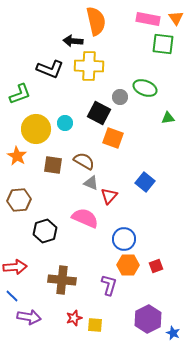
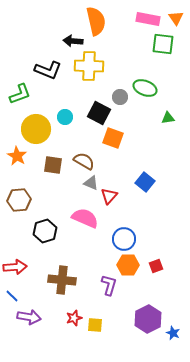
black L-shape: moved 2 px left, 1 px down
cyan circle: moved 6 px up
